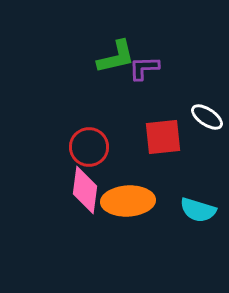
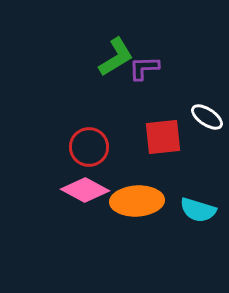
green L-shape: rotated 18 degrees counterclockwise
pink diamond: rotated 69 degrees counterclockwise
orange ellipse: moved 9 px right
